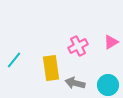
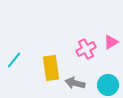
pink cross: moved 8 px right, 3 px down
